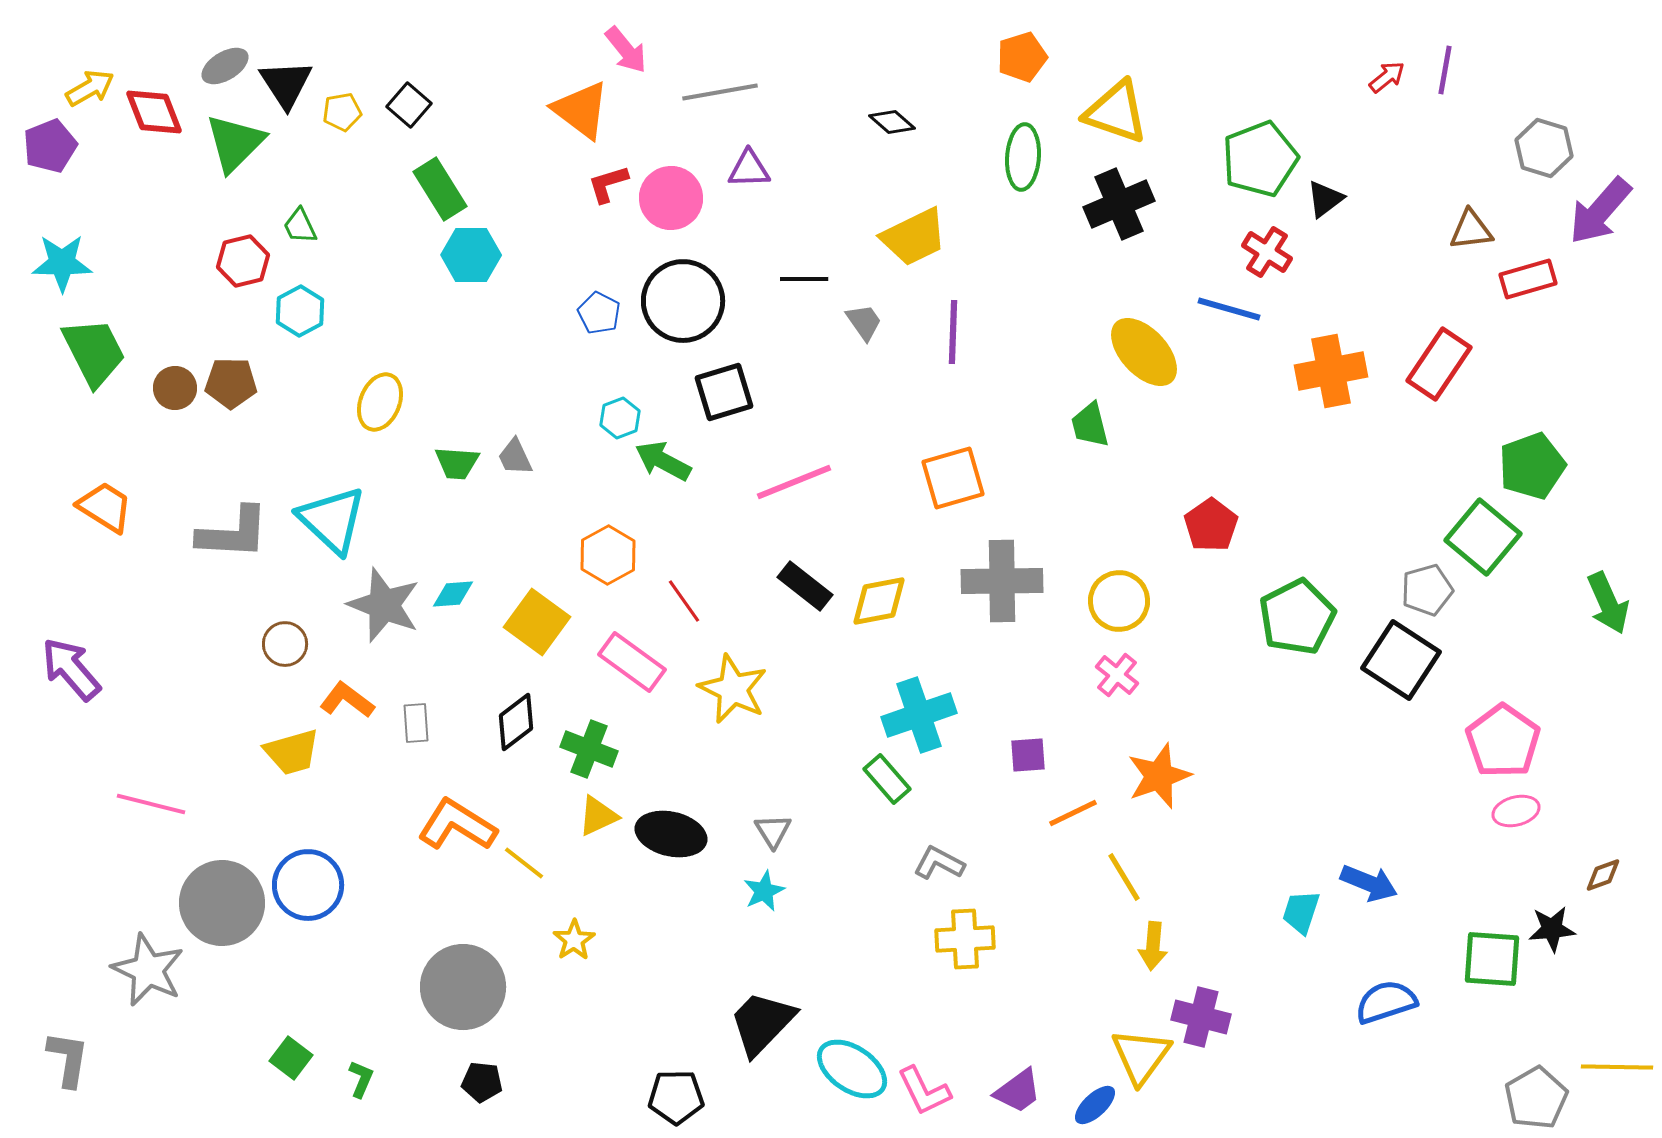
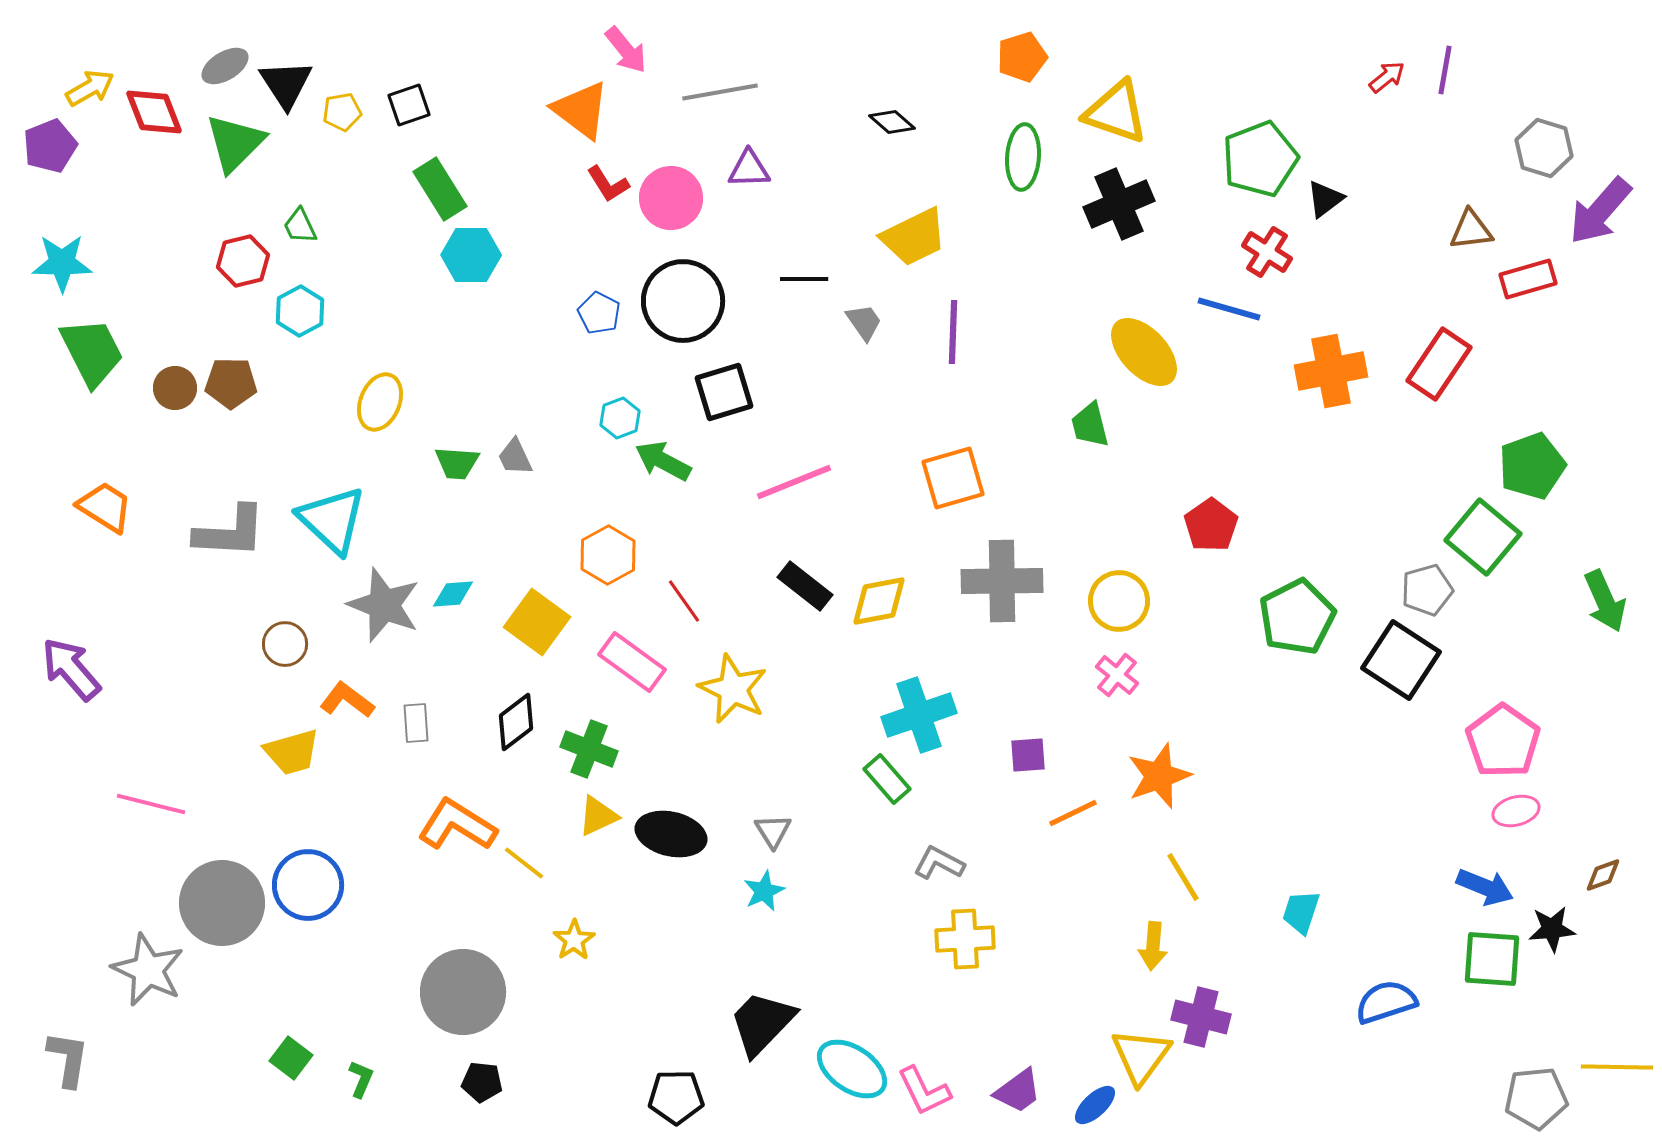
black square at (409, 105): rotated 30 degrees clockwise
red L-shape at (608, 184): rotated 105 degrees counterclockwise
green trapezoid at (94, 352): moved 2 px left
gray L-shape at (233, 533): moved 3 px left, 1 px up
green arrow at (1608, 603): moved 3 px left, 2 px up
yellow line at (1124, 877): moved 59 px right
blue arrow at (1369, 883): moved 116 px right, 4 px down
gray circle at (463, 987): moved 5 px down
gray pentagon at (1536, 1098): rotated 24 degrees clockwise
